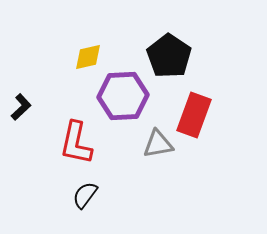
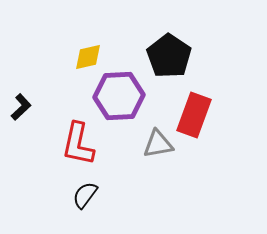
purple hexagon: moved 4 px left
red L-shape: moved 2 px right, 1 px down
